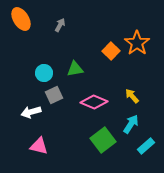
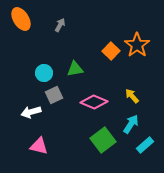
orange star: moved 2 px down
cyan rectangle: moved 1 px left, 1 px up
